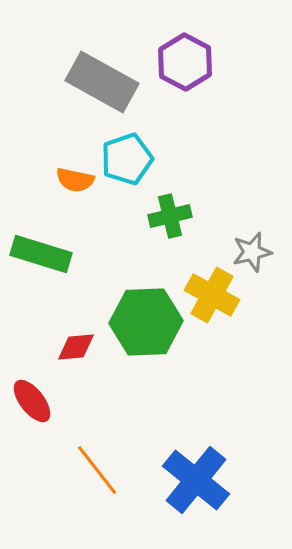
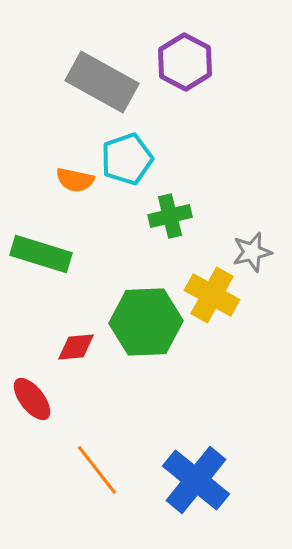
red ellipse: moved 2 px up
